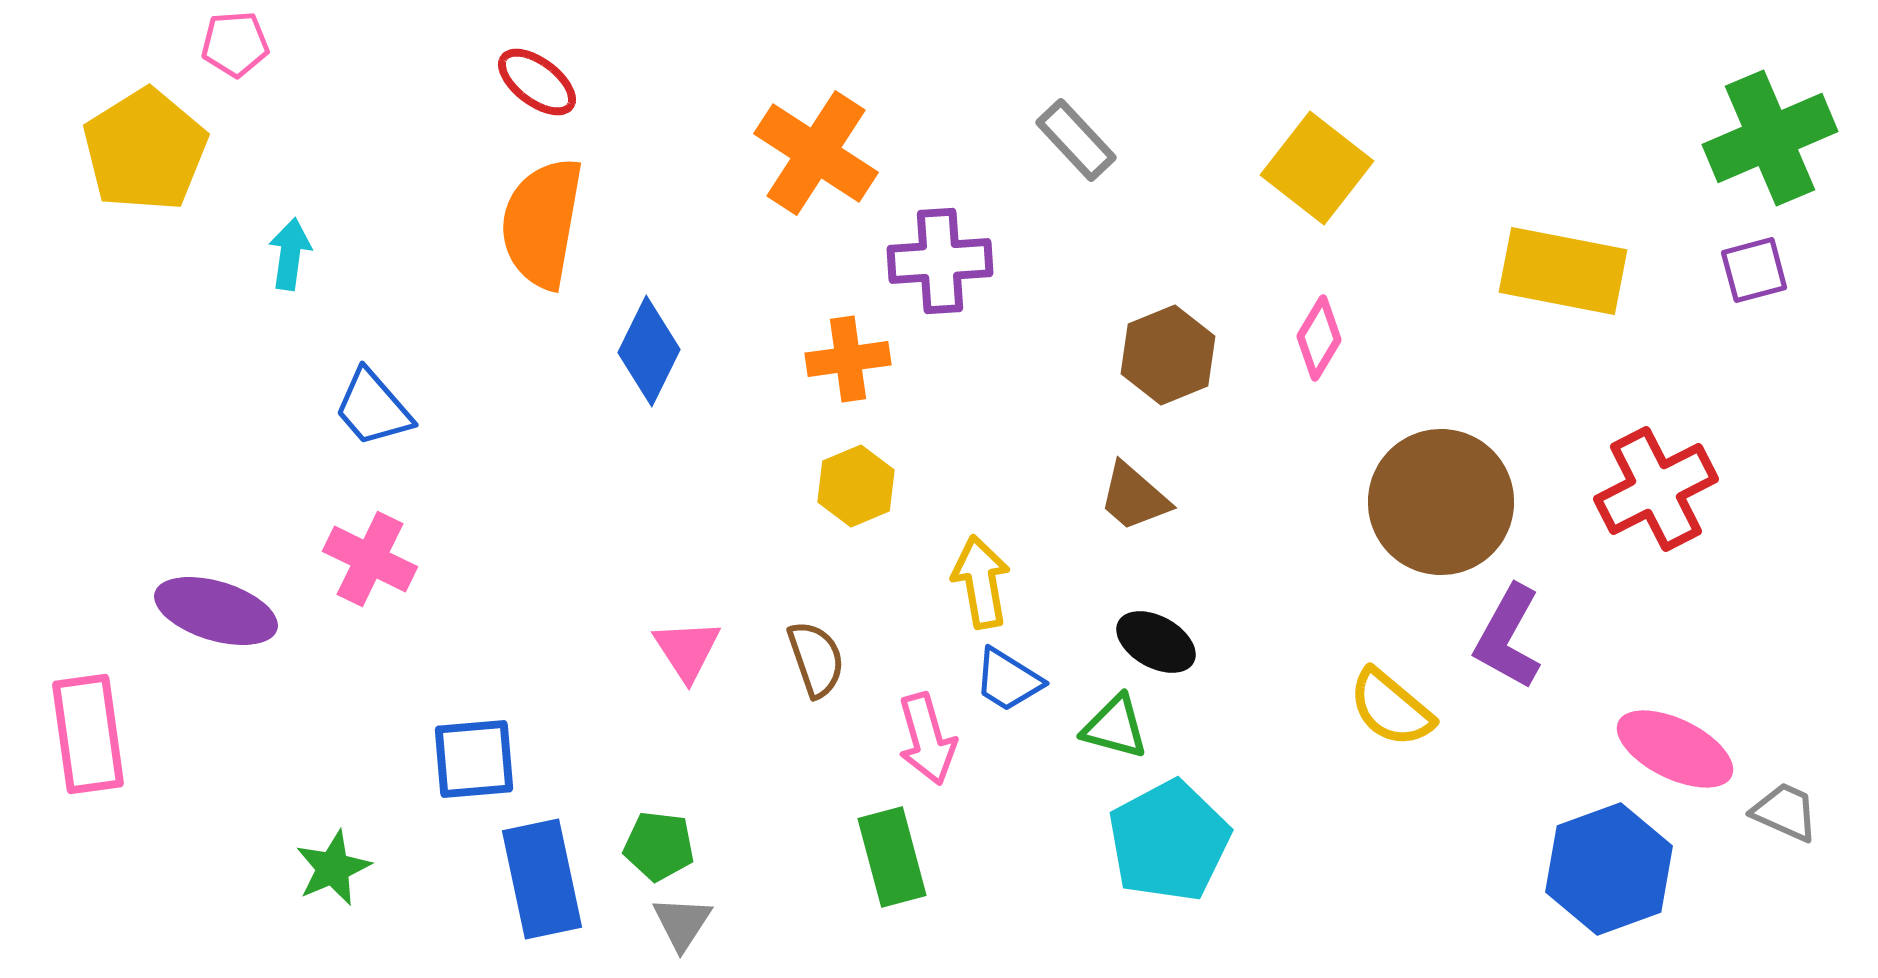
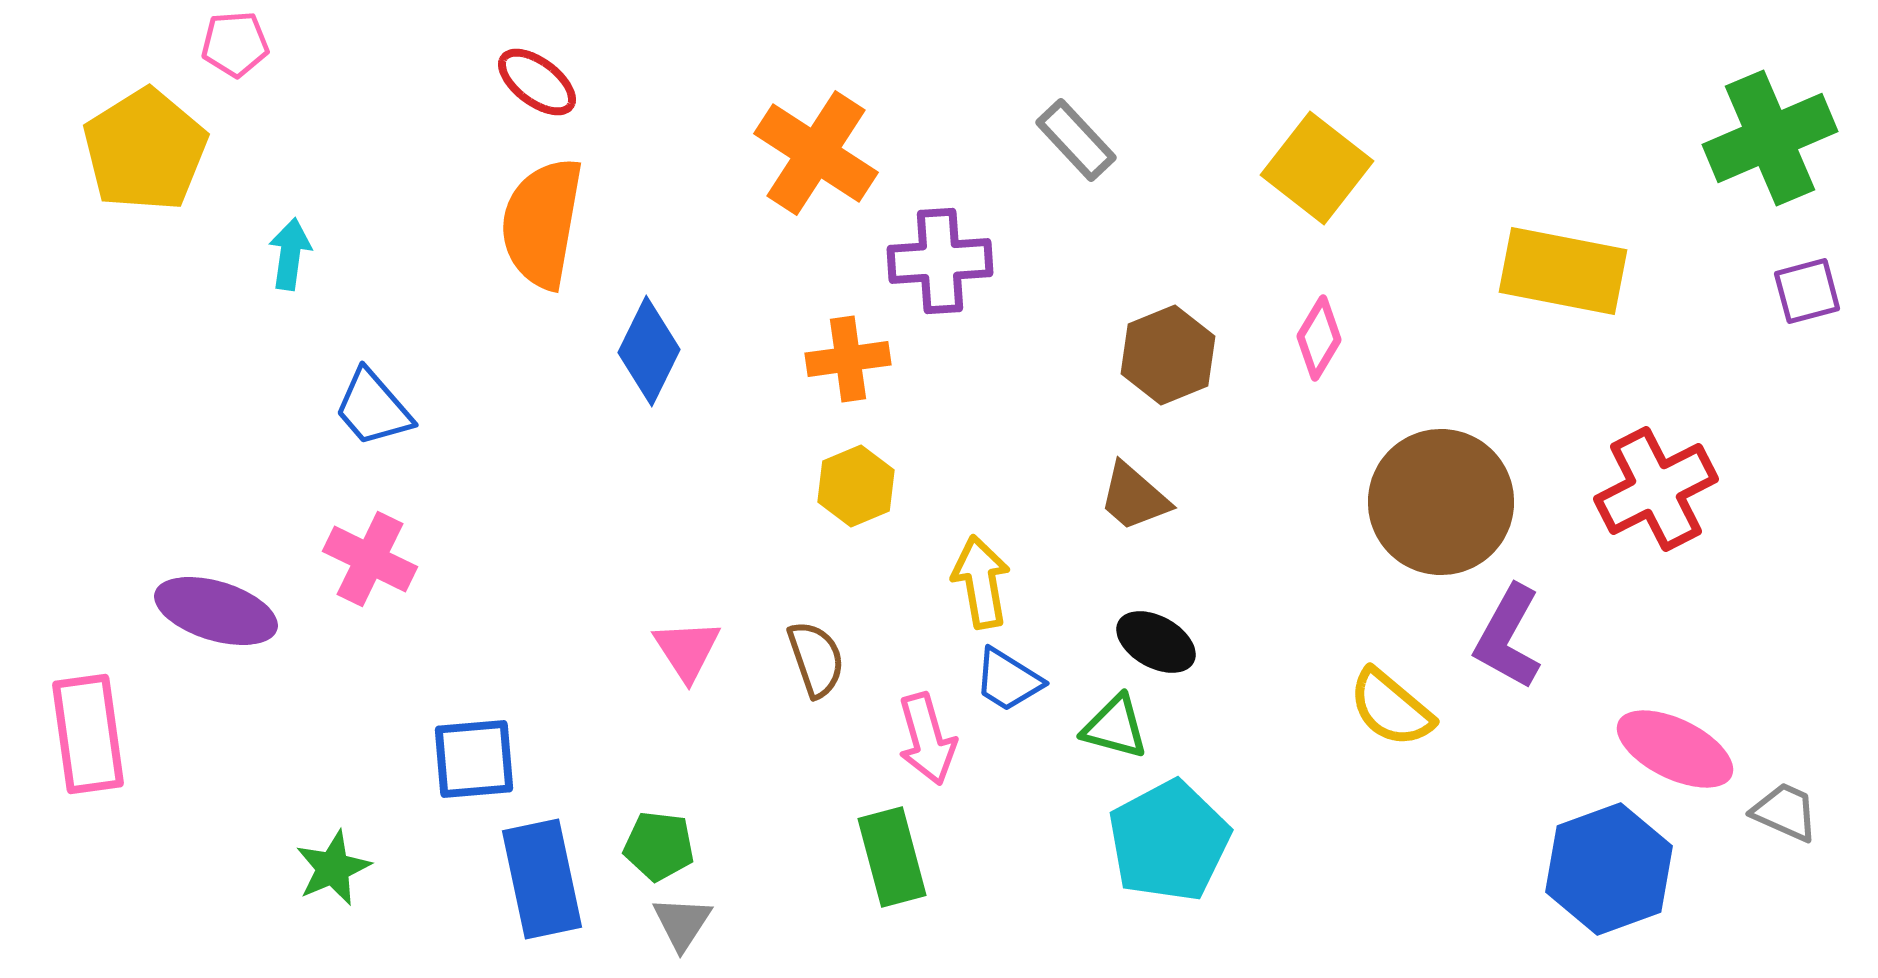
purple square at (1754, 270): moved 53 px right, 21 px down
